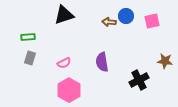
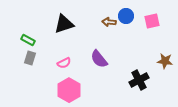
black triangle: moved 9 px down
green rectangle: moved 3 px down; rotated 32 degrees clockwise
purple semicircle: moved 3 px left, 3 px up; rotated 30 degrees counterclockwise
